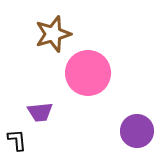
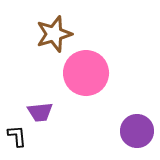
brown star: moved 1 px right
pink circle: moved 2 px left
black L-shape: moved 4 px up
